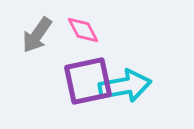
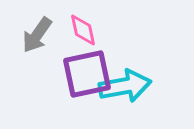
pink diamond: rotated 16 degrees clockwise
purple square: moved 1 px left, 7 px up
